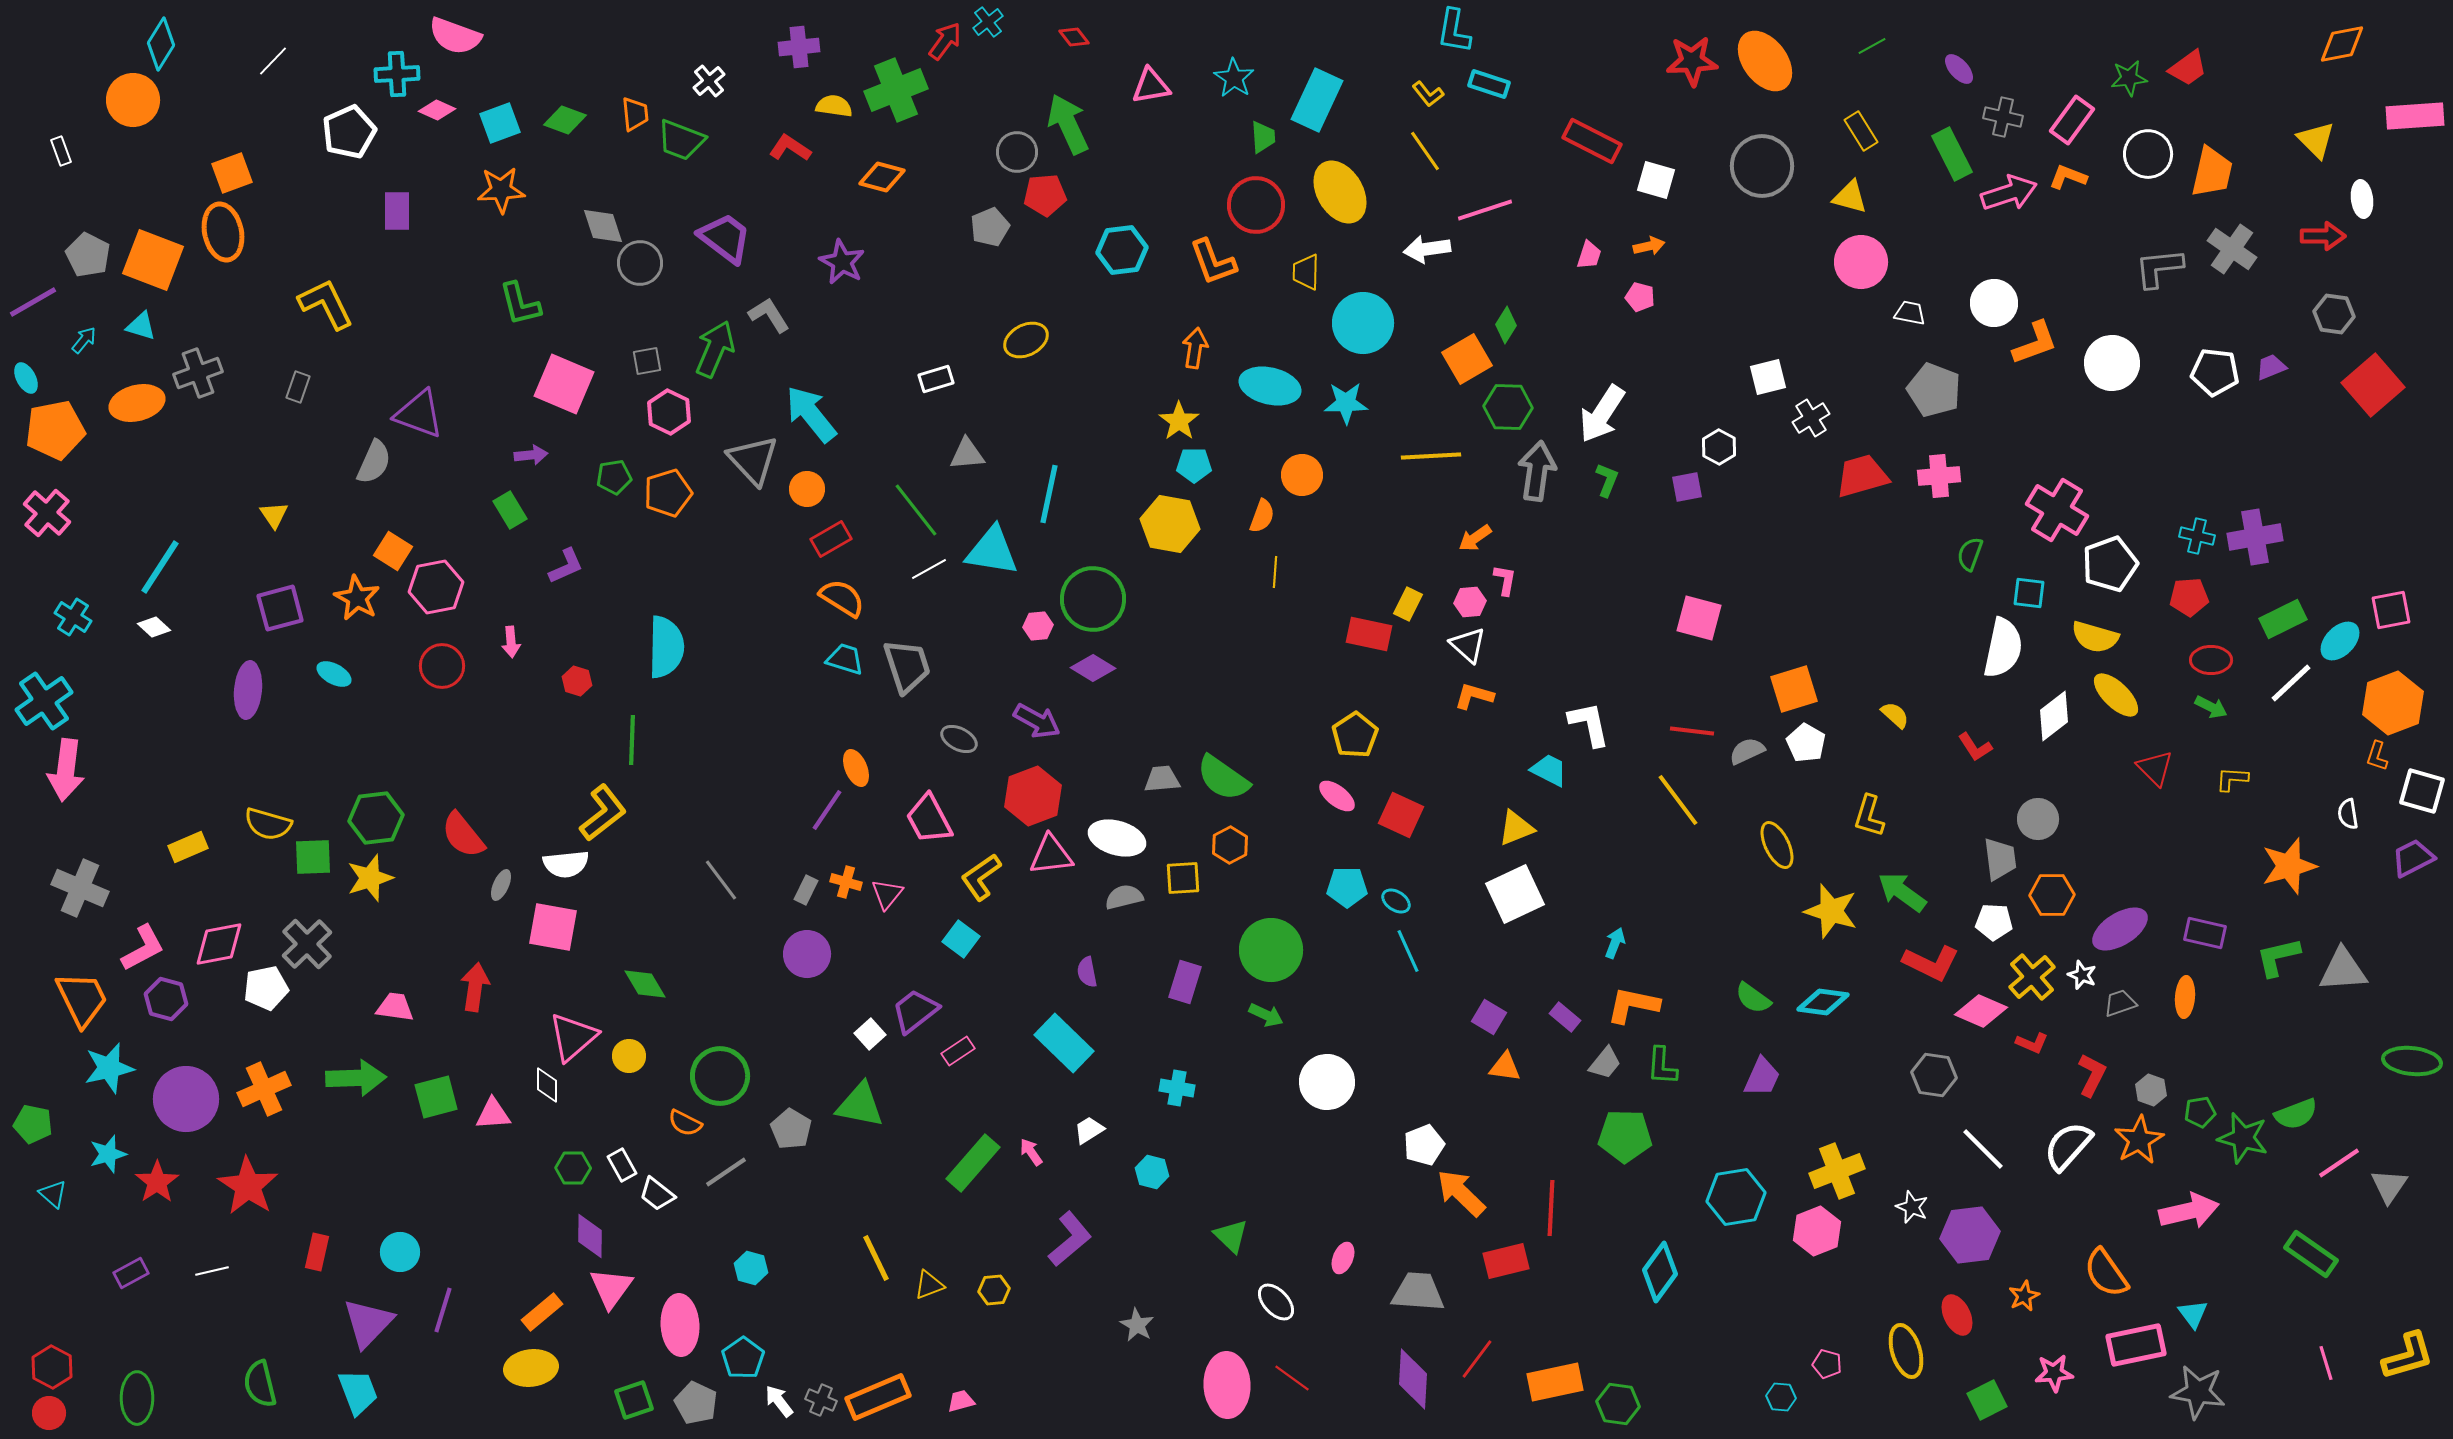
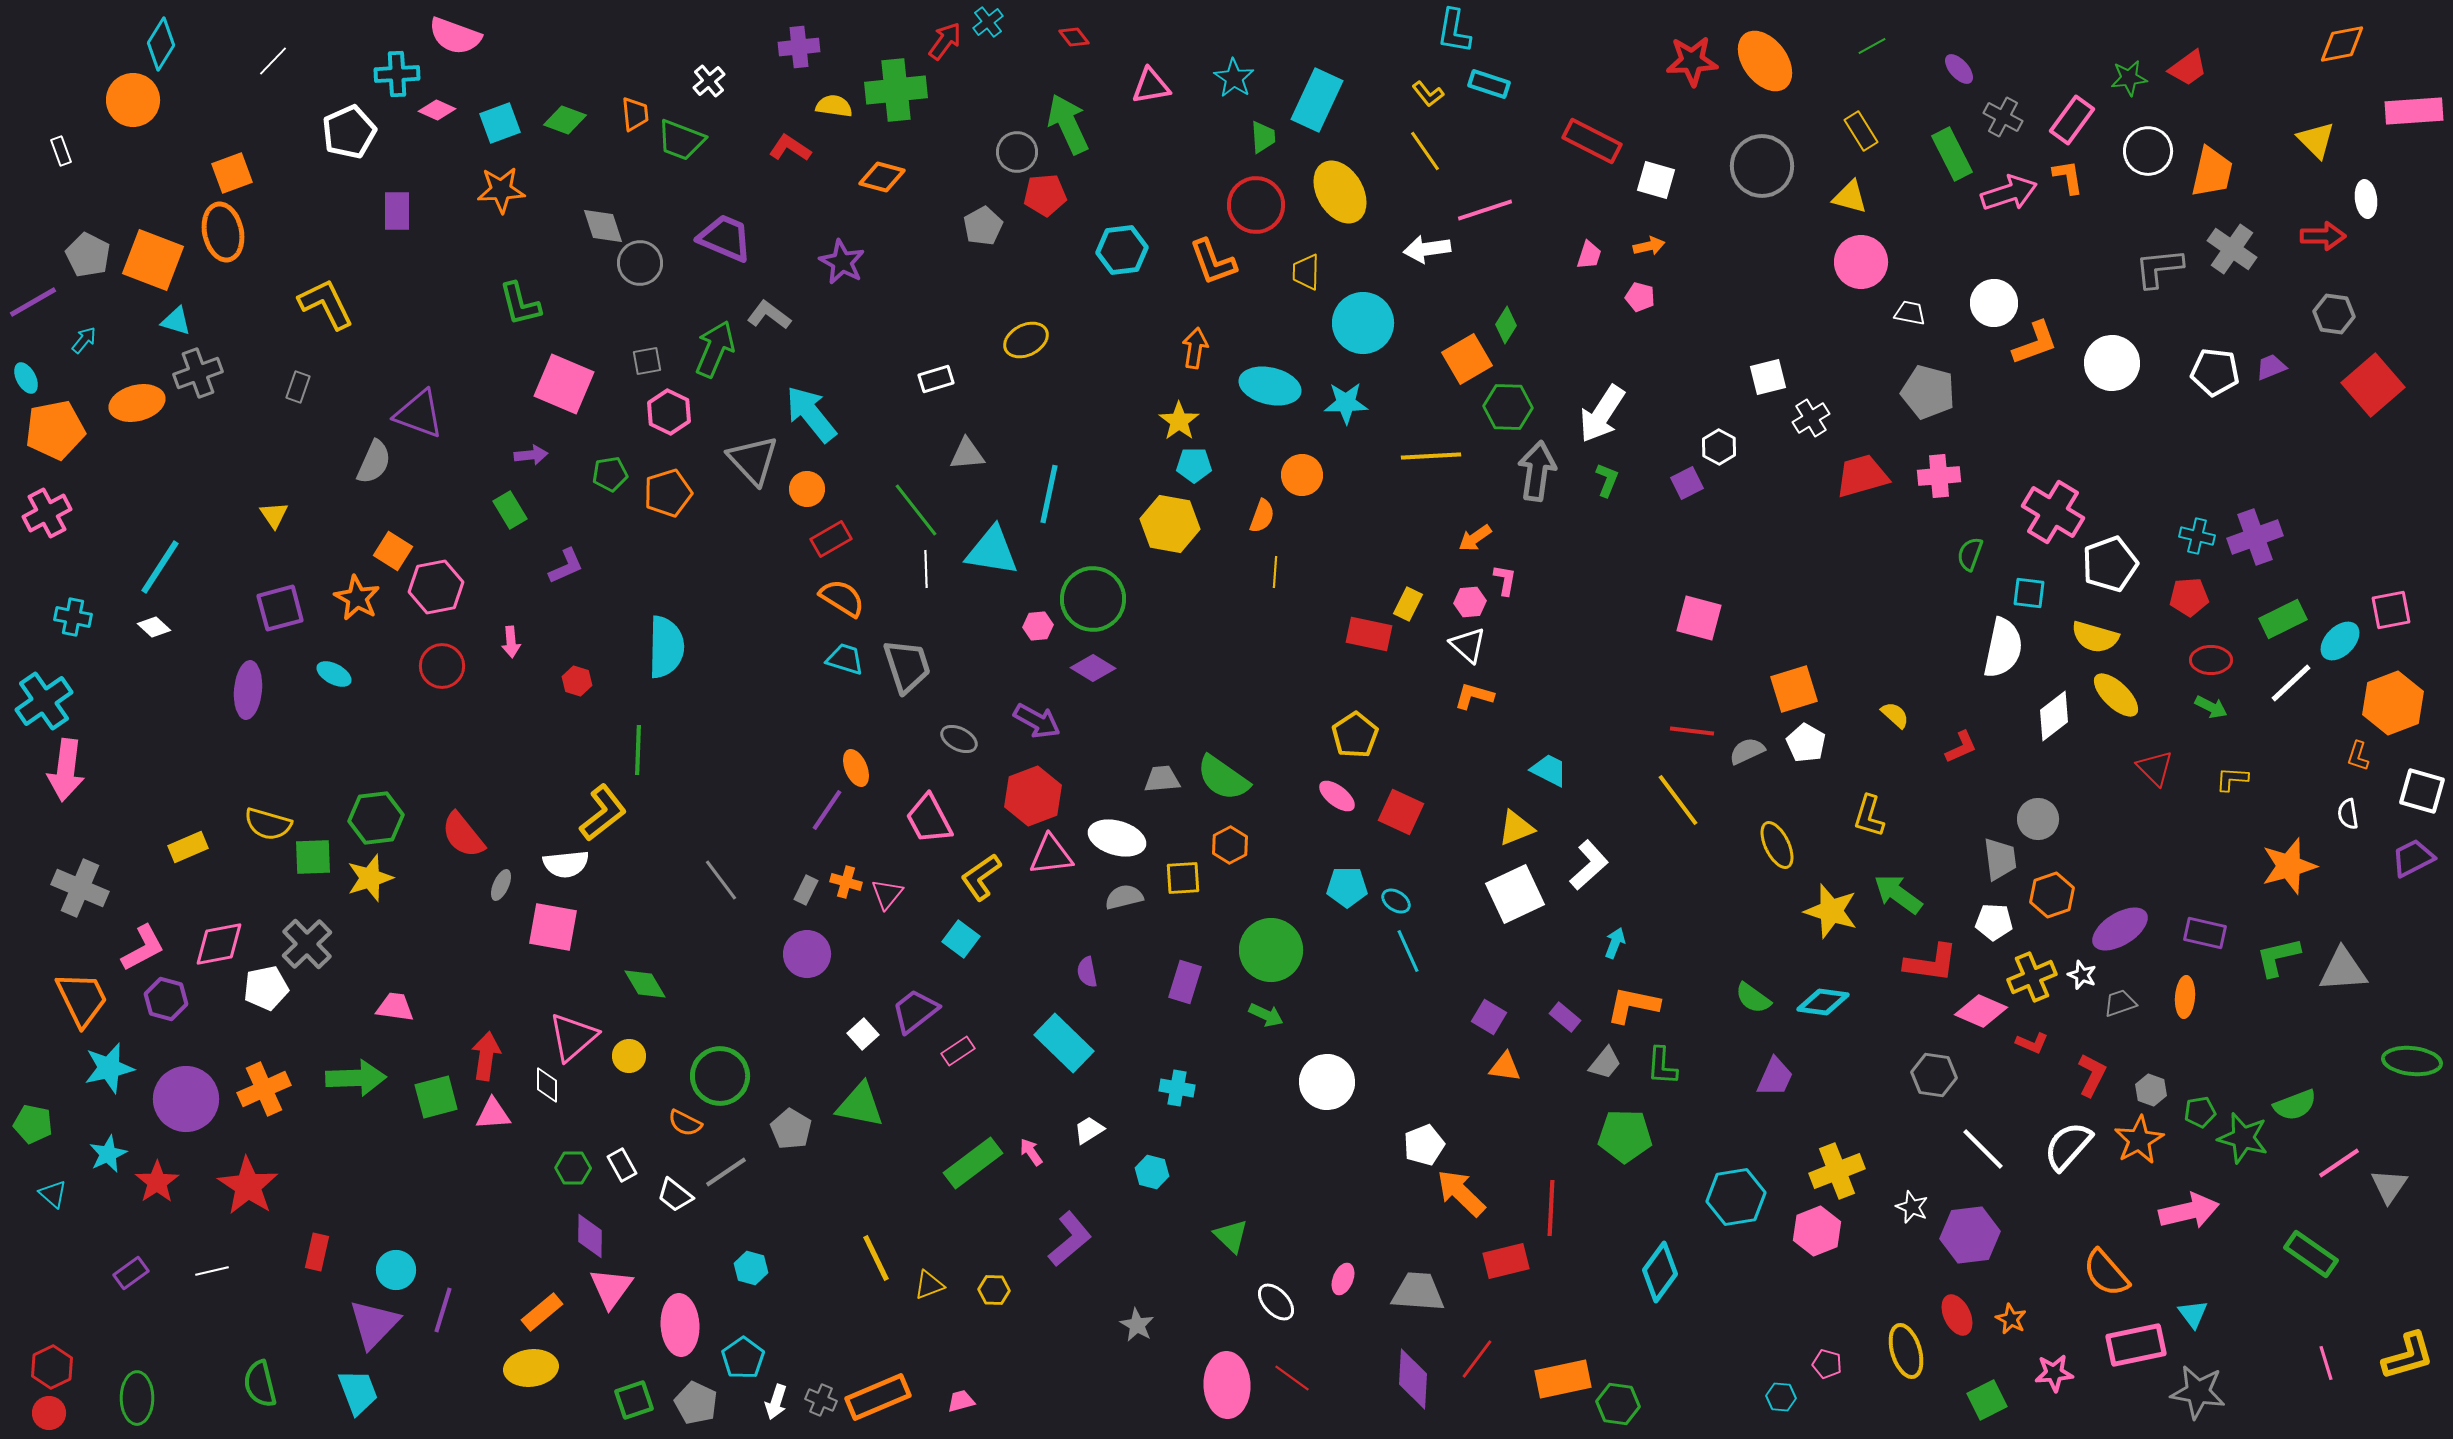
green cross at (896, 90): rotated 16 degrees clockwise
pink rectangle at (2415, 116): moved 1 px left, 5 px up
gray cross at (2003, 117): rotated 15 degrees clockwise
white circle at (2148, 154): moved 3 px up
orange L-shape at (2068, 177): rotated 60 degrees clockwise
white ellipse at (2362, 199): moved 4 px right
gray pentagon at (990, 227): moved 7 px left, 1 px up; rotated 6 degrees counterclockwise
purple trapezoid at (725, 238): rotated 14 degrees counterclockwise
gray L-shape at (769, 315): rotated 21 degrees counterclockwise
cyan triangle at (141, 326): moved 35 px right, 5 px up
gray pentagon at (1934, 390): moved 6 px left, 2 px down; rotated 6 degrees counterclockwise
green pentagon at (614, 477): moved 4 px left, 3 px up
purple square at (1687, 487): moved 4 px up; rotated 16 degrees counterclockwise
pink cross at (2057, 510): moved 4 px left, 2 px down
pink cross at (47, 513): rotated 21 degrees clockwise
purple cross at (2255, 537): rotated 10 degrees counterclockwise
white line at (929, 569): moved 3 px left; rotated 63 degrees counterclockwise
cyan cross at (73, 617): rotated 21 degrees counterclockwise
white L-shape at (1589, 724): moved 141 px down; rotated 60 degrees clockwise
green line at (632, 740): moved 6 px right, 10 px down
red L-shape at (1975, 747): moved 14 px left; rotated 81 degrees counterclockwise
orange L-shape at (2377, 756): moved 19 px left
red square at (1401, 815): moved 3 px up
green arrow at (1902, 892): moved 4 px left, 2 px down
orange hexagon at (2052, 895): rotated 18 degrees counterclockwise
red L-shape at (1931, 963): rotated 18 degrees counterclockwise
yellow cross at (2032, 977): rotated 18 degrees clockwise
red arrow at (475, 987): moved 11 px right, 69 px down
white square at (870, 1034): moved 7 px left
purple trapezoid at (1762, 1077): moved 13 px right
green semicircle at (2296, 1114): moved 1 px left, 9 px up
cyan star at (108, 1154): rotated 9 degrees counterclockwise
green rectangle at (973, 1163): rotated 12 degrees clockwise
white trapezoid at (657, 1194): moved 18 px right, 1 px down
cyan circle at (400, 1252): moved 4 px left, 18 px down
pink ellipse at (1343, 1258): moved 21 px down
purple rectangle at (131, 1273): rotated 8 degrees counterclockwise
orange semicircle at (2106, 1273): rotated 6 degrees counterclockwise
yellow hexagon at (994, 1290): rotated 8 degrees clockwise
orange star at (2024, 1296): moved 13 px left, 23 px down; rotated 20 degrees counterclockwise
purple triangle at (368, 1323): moved 6 px right, 1 px down
red hexagon at (52, 1367): rotated 6 degrees clockwise
orange rectangle at (1555, 1382): moved 8 px right, 3 px up
white arrow at (779, 1401): moved 3 px left, 1 px down; rotated 124 degrees counterclockwise
